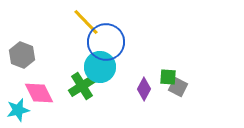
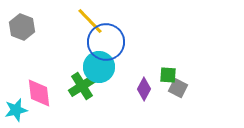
yellow line: moved 4 px right, 1 px up
gray hexagon: moved 28 px up
cyan circle: moved 1 px left
green square: moved 2 px up
gray square: moved 1 px down
pink diamond: rotated 20 degrees clockwise
cyan star: moved 2 px left
